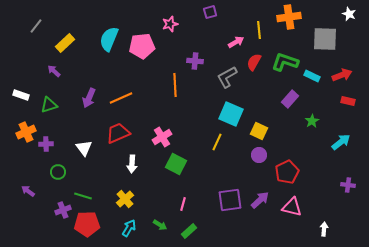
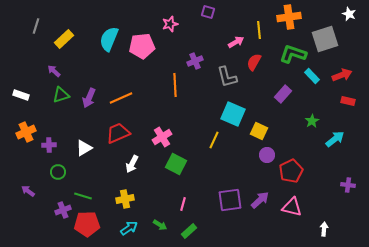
purple square at (210, 12): moved 2 px left; rotated 32 degrees clockwise
gray line at (36, 26): rotated 21 degrees counterclockwise
gray square at (325, 39): rotated 20 degrees counterclockwise
yellow rectangle at (65, 43): moved 1 px left, 4 px up
purple cross at (195, 61): rotated 28 degrees counterclockwise
green L-shape at (285, 62): moved 8 px right, 8 px up
cyan rectangle at (312, 76): rotated 21 degrees clockwise
gray L-shape at (227, 77): rotated 75 degrees counterclockwise
purple rectangle at (290, 99): moved 7 px left, 5 px up
green triangle at (49, 105): moved 12 px right, 10 px up
cyan square at (231, 114): moved 2 px right
yellow line at (217, 142): moved 3 px left, 2 px up
cyan arrow at (341, 142): moved 6 px left, 3 px up
purple cross at (46, 144): moved 3 px right, 1 px down
white triangle at (84, 148): rotated 36 degrees clockwise
purple circle at (259, 155): moved 8 px right
white arrow at (132, 164): rotated 24 degrees clockwise
red pentagon at (287, 172): moved 4 px right, 1 px up
yellow cross at (125, 199): rotated 30 degrees clockwise
cyan arrow at (129, 228): rotated 24 degrees clockwise
